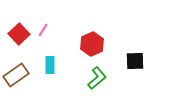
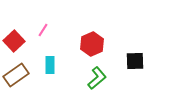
red square: moved 5 px left, 7 px down
